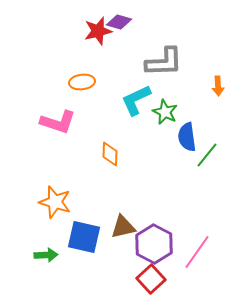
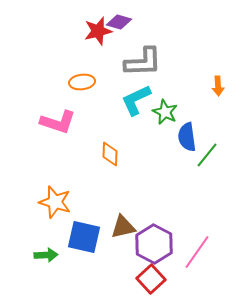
gray L-shape: moved 21 px left
